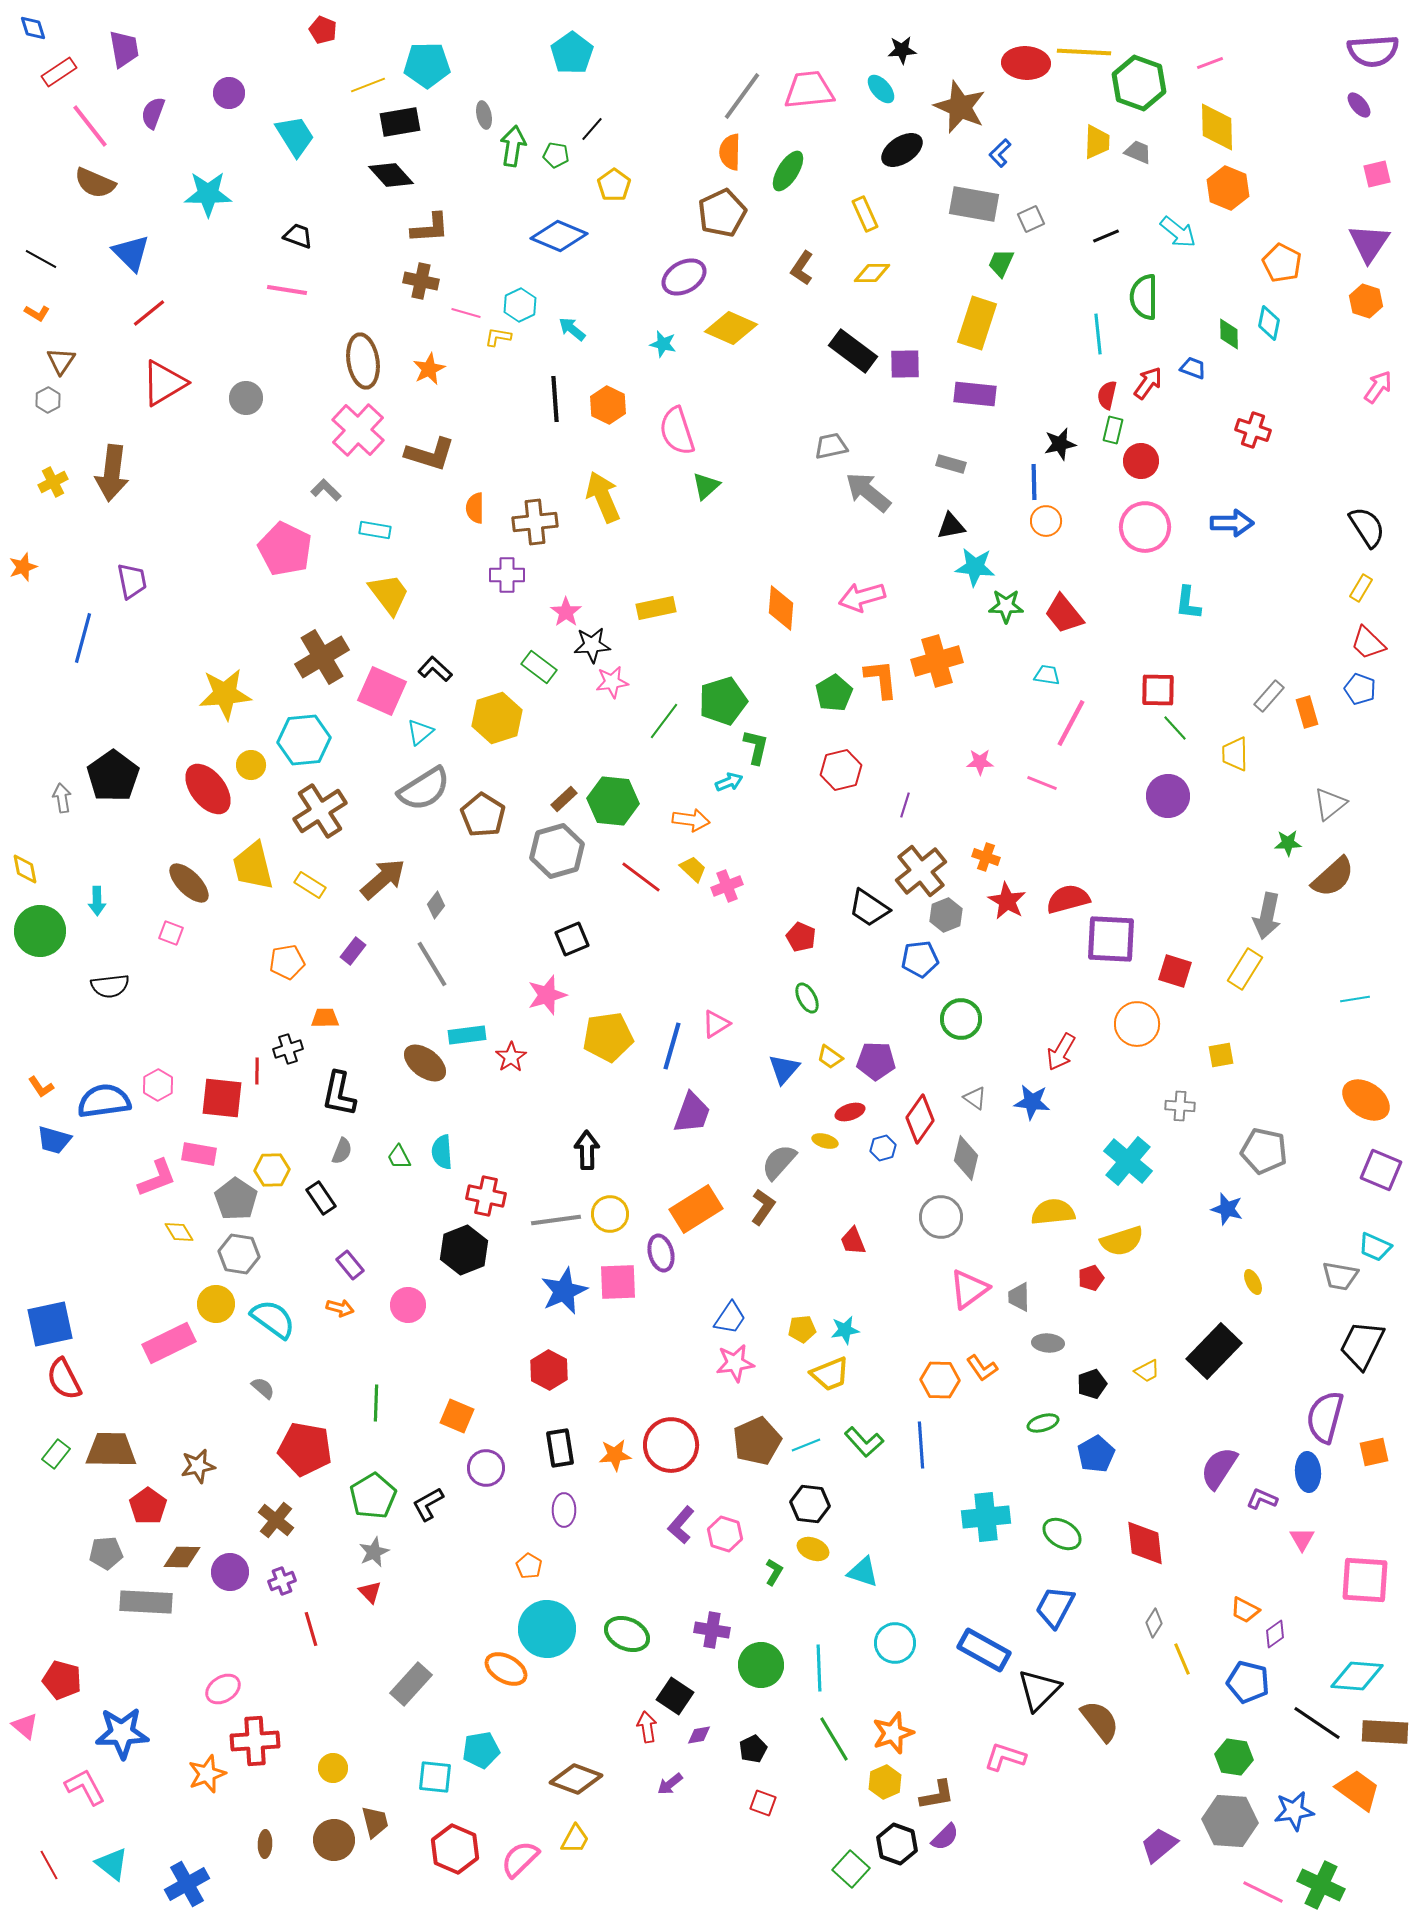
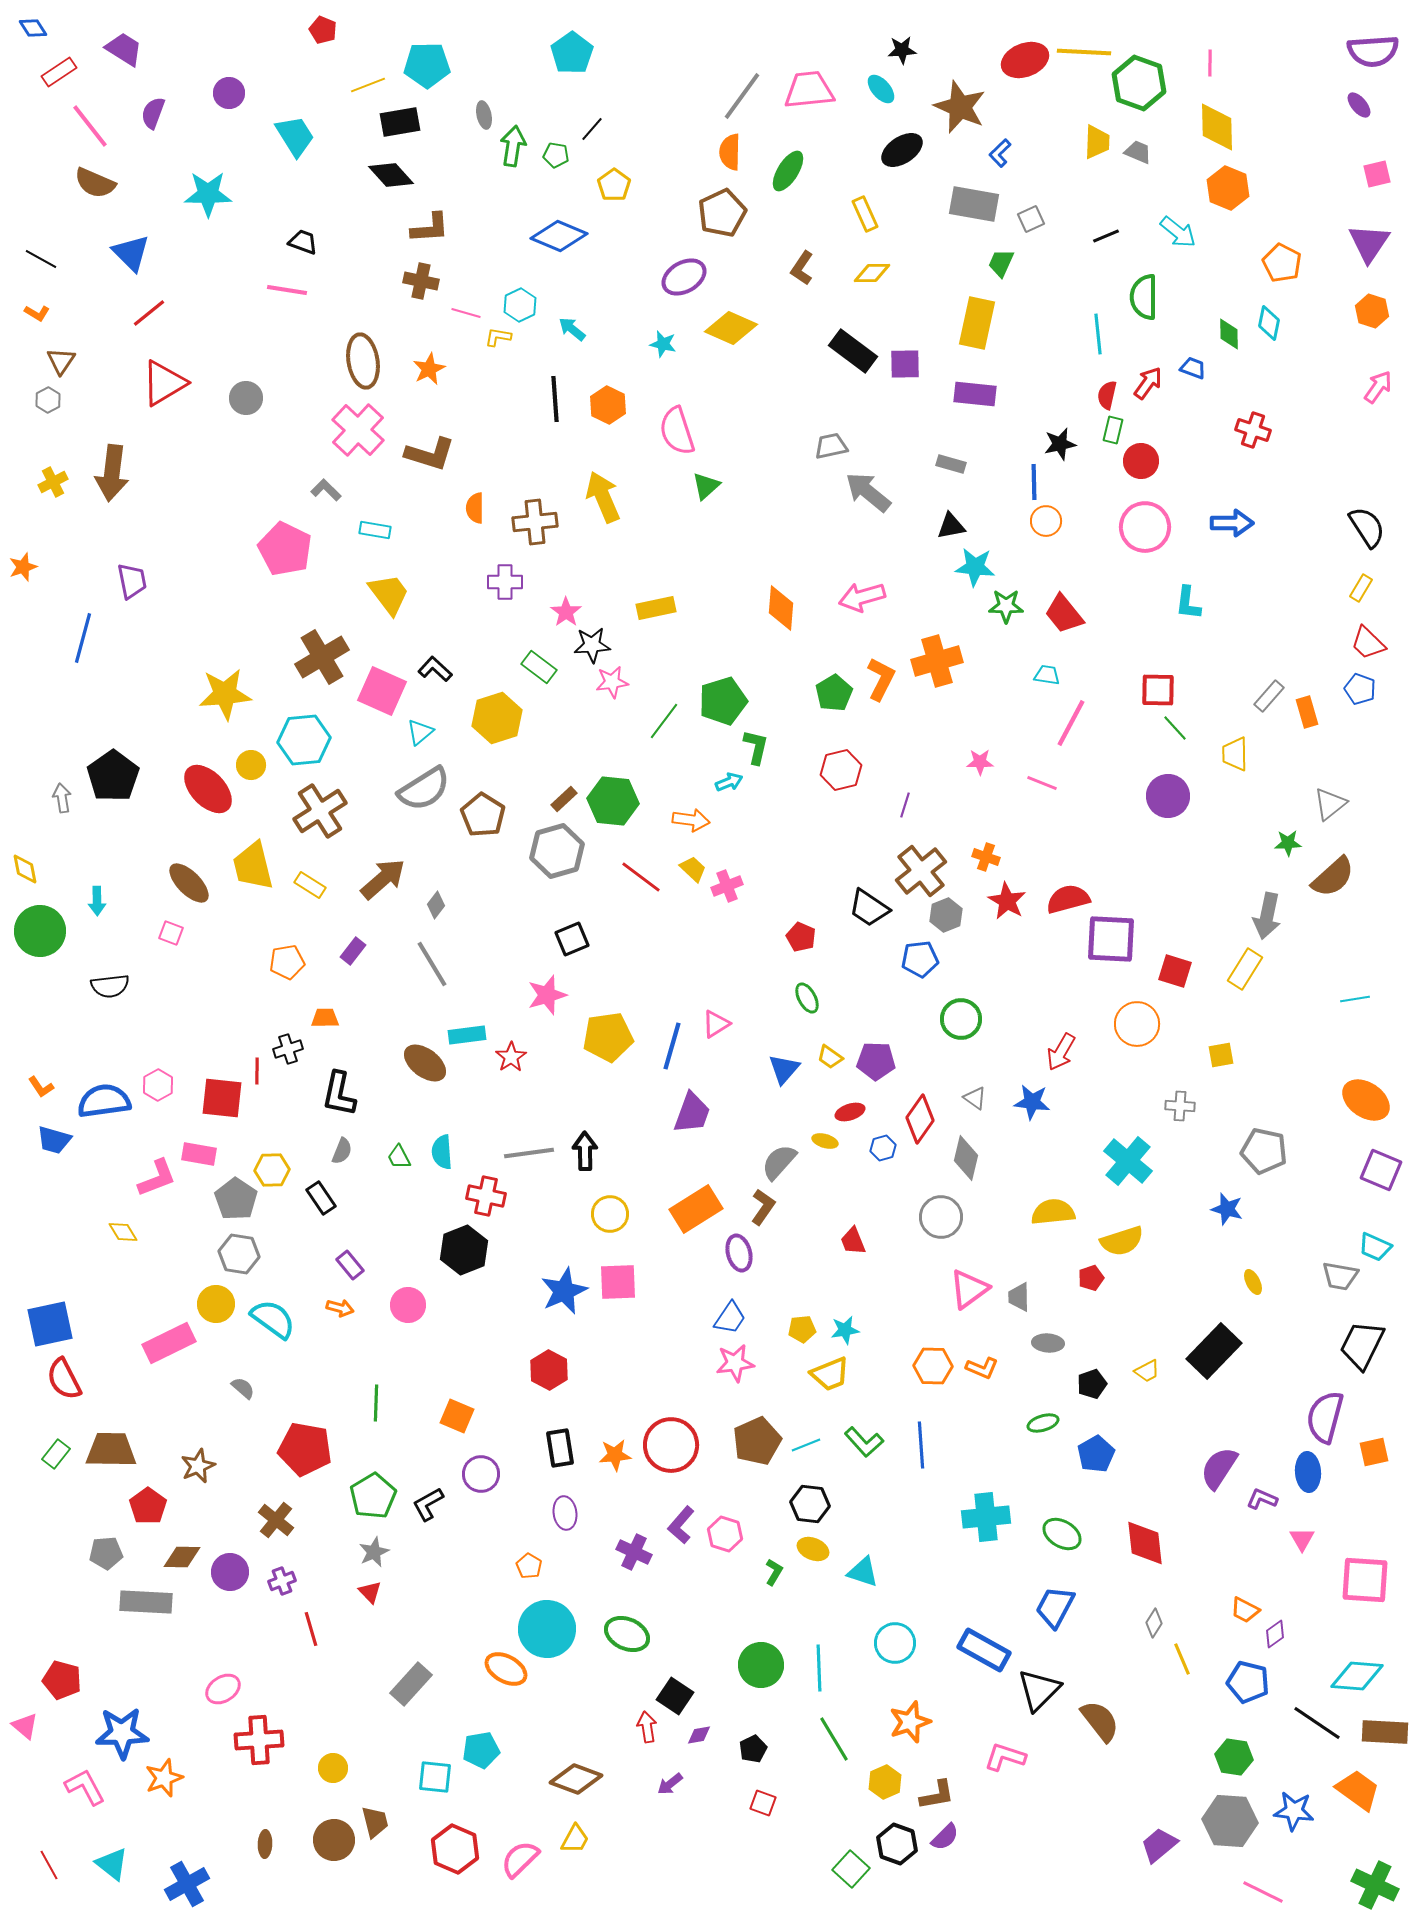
blue diamond at (33, 28): rotated 16 degrees counterclockwise
purple trapezoid at (124, 49): rotated 48 degrees counterclockwise
red ellipse at (1026, 63): moved 1 px left, 3 px up; rotated 24 degrees counterclockwise
pink line at (1210, 63): rotated 68 degrees counterclockwise
black trapezoid at (298, 236): moved 5 px right, 6 px down
orange hexagon at (1366, 301): moved 6 px right, 10 px down
yellow rectangle at (977, 323): rotated 6 degrees counterclockwise
purple cross at (507, 575): moved 2 px left, 7 px down
orange L-shape at (881, 679): rotated 33 degrees clockwise
red ellipse at (208, 789): rotated 6 degrees counterclockwise
black arrow at (587, 1150): moved 2 px left, 1 px down
gray line at (556, 1220): moved 27 px left, 67 px up
yellow diamond at (179, 1232): moved 56 px left
purple ellipse at (661, 1253): moved 78 px right
orange L-shape at (982, 1368): rotated 32 degrees counterclockwise
orange hexagon at (940, 1380): moved 7 px left, 14 px up
gray semicircle at (263, 1388): moved 20 px left
brown star at (198, 1466): rotated 12 degrees counterclockwise
purple circle at (486, 1468): moved 5 px left, 6 px down
purple ellipse at (564, 1510): moved 1 px right, 3 px down; rotated 8 degrees counterclockwise
purple cross at (712, 1630): moved 78 px left, 78 px up; rotated 16 degrees clockwise
orange star at (893, 1733): moved 17 px right, 11 px up
red cross at (255, 1741): moved 4 px right, 1 px up
orange star at (207, 1774): moved 43 px left, 4 px down
blue star at (1294, 1811): rotated 15 degrees clockwise
green cross at (1321, 1885): moved 54 px right
